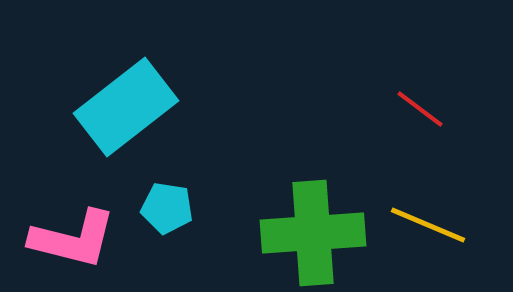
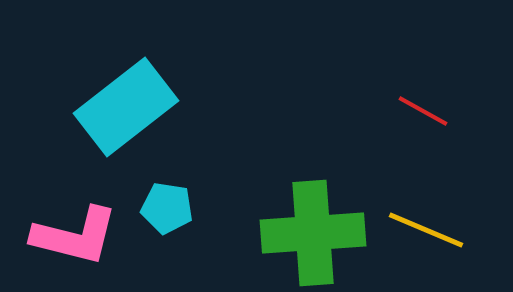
red line: moved 3 px right, 2 px down; rotated 8 degrees counterclockwise
yellow line: moved 2 px left, 5 px down
pink L-shape: moved 2 px right, 3 px up
